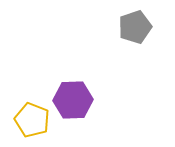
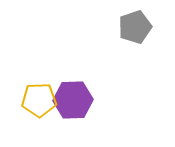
yellow pentagon: moved 7 px right, 20 px up; rotated 24 degrees counterclockwise
